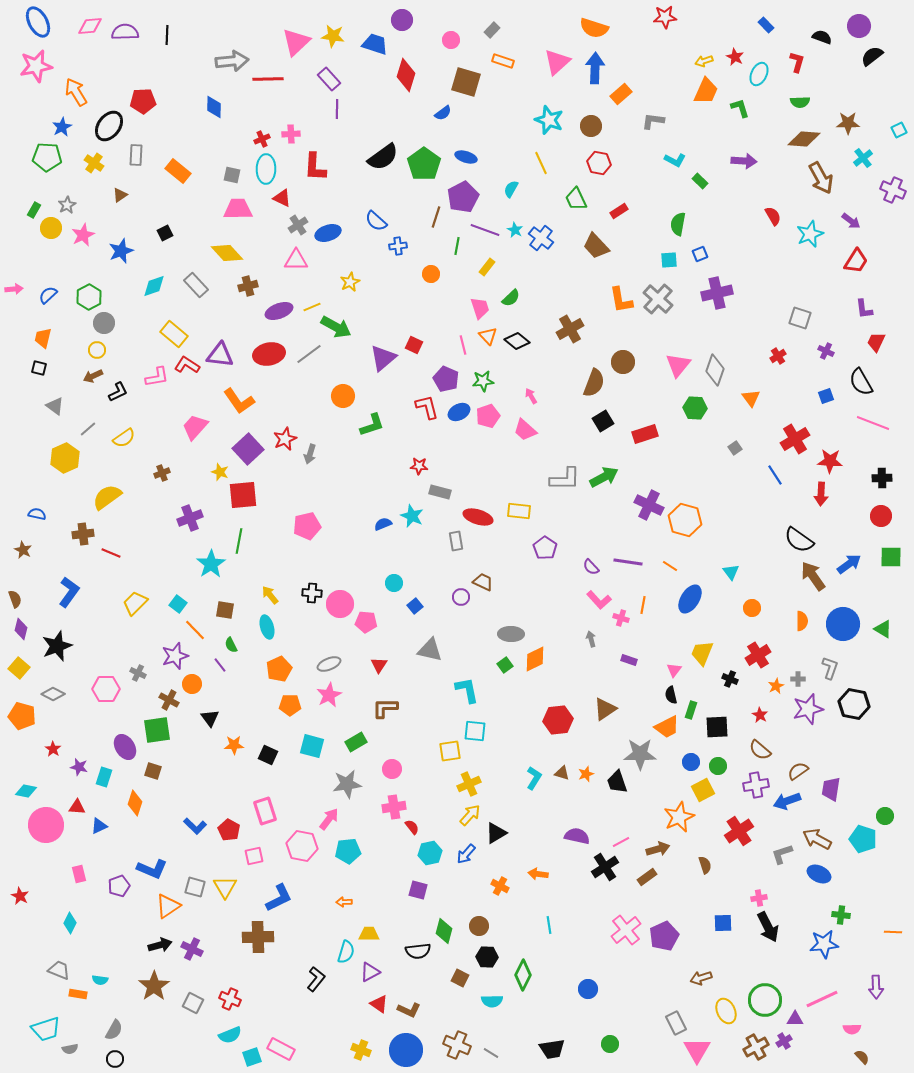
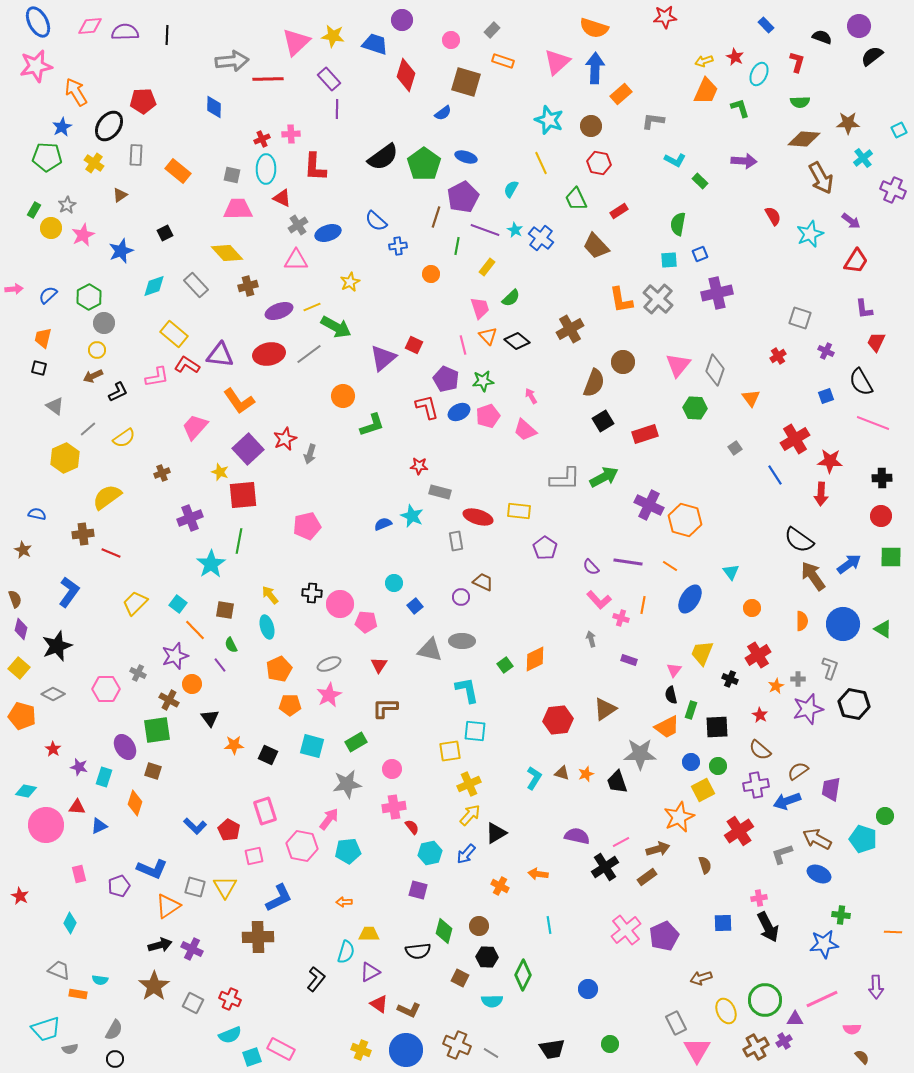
gray ellipse at (511, 634): moved 49 px left, 7 px down
